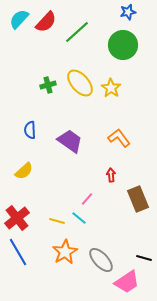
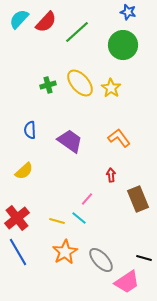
blue star: rotated 28 degrees clockwise
